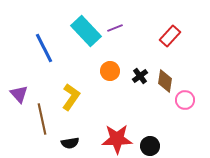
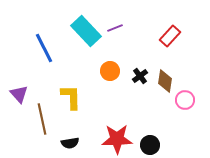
yellow L-shape: rotated 36 degrees counterclockwise
black circle: moved 1 px up
